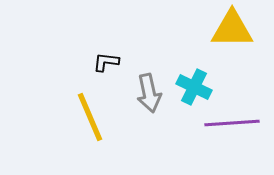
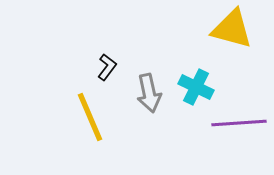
yellow triangle: rotated 15 degrees clockwise
black L-shape: moved 1 px right, 5 px down; rotated 120 degrees clockwise
cyan cross: moved 2 px right
purple line: moved 7 px right
